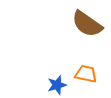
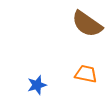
blue star: moved 20 px left
